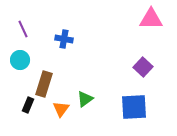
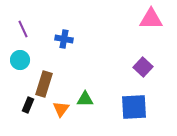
green triangle: rotated 36 degrees clockwise
